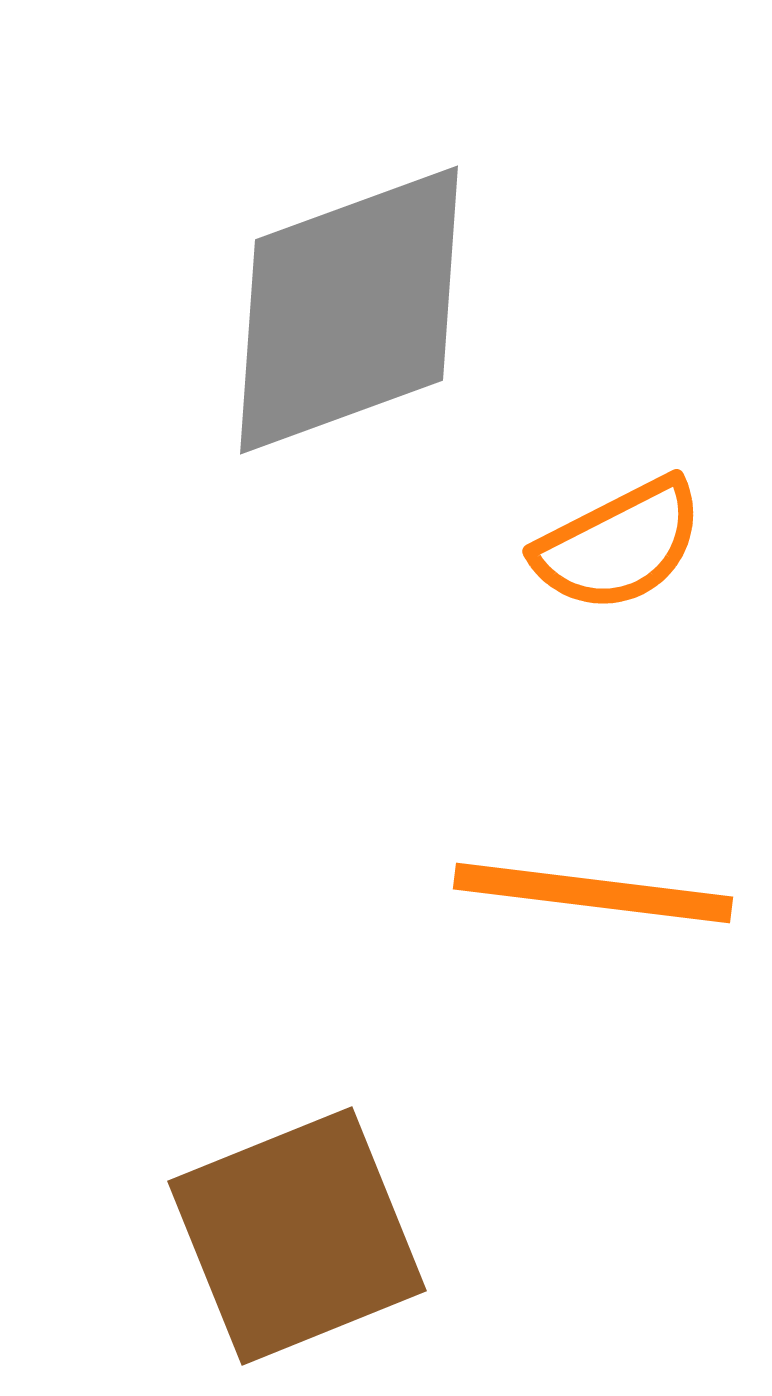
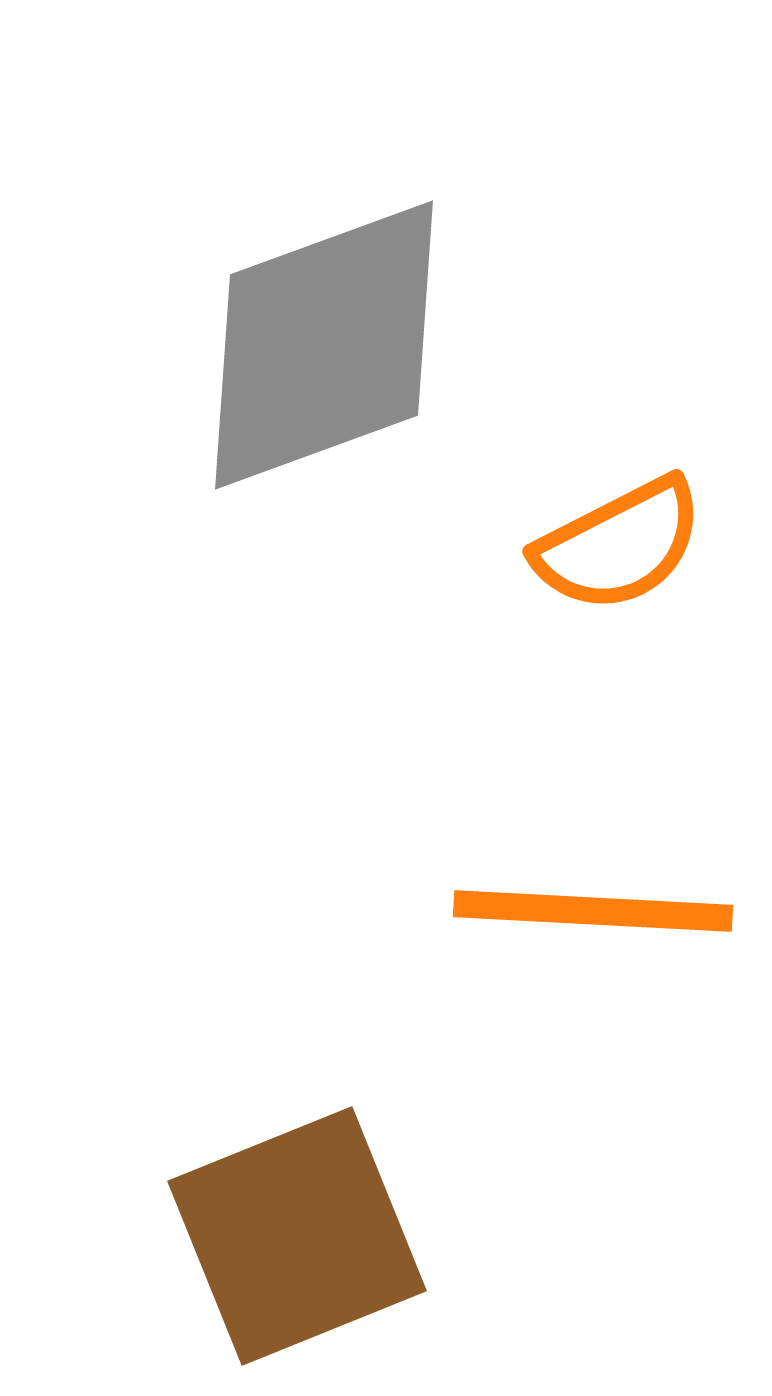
gray diamond: moved 25 px left, 35 px down
orange line: moved 18 px down; rotated 4 degrees counterclockwise
